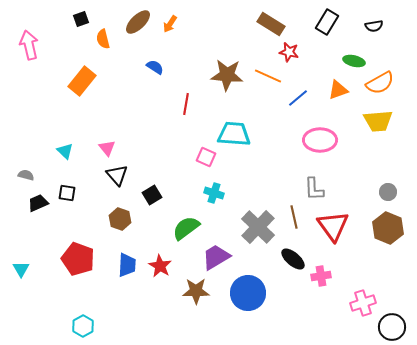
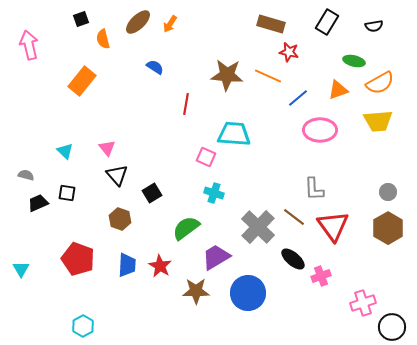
brown rectangle at (271, 24): rotated 16 degrees counterclockwise
pink ellipse at (320, 140): moved 10 px up
black square at (152, 195): moved 2 px up
brown line at (294, 217): rotated 40 degrees counterclockwise
brown hexagon at (388, 228): rotated 8 degrees clockwise
pink cross at (321, 276): rotated 12 degrees counterclockwise
